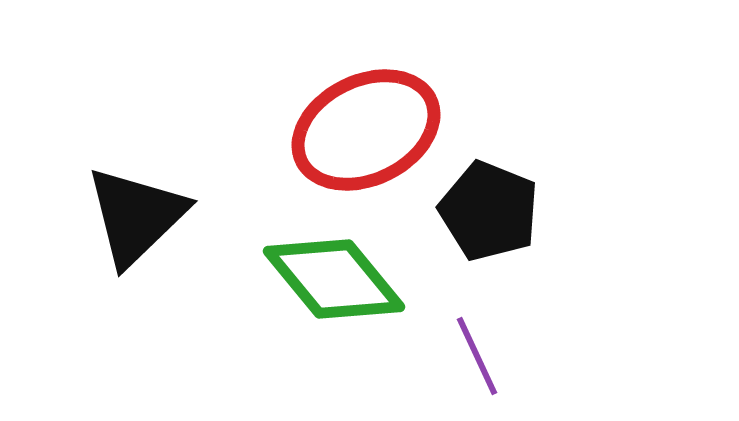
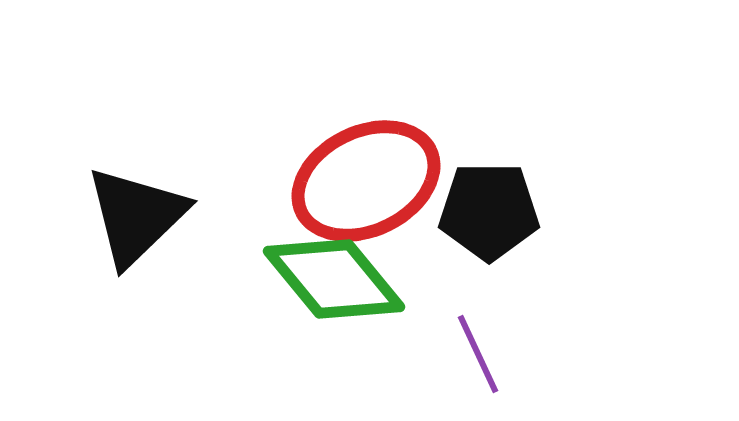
red ellipse: moved 51 px down
black pentagon: rotated 22 degrees counterclockwise
purple line: moved 1 px right, 2 px up
